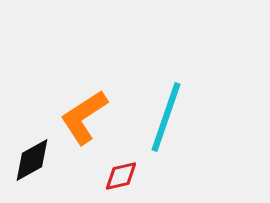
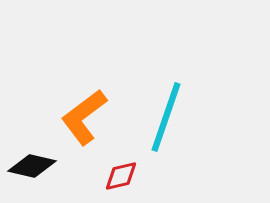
orange L-shape: rotated 4 degrees counterclockwise
black diamond: moved 6 px down; rotated 42 degrees clockwise
